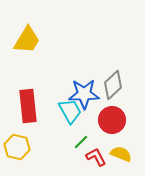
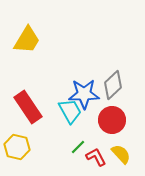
red rectangle: moved 1 px down; rotated 28 degrees counterclockwise
green line: moved 3 px left, 5 px down
yellow semicircle: rotated 25 degrees clockwise
